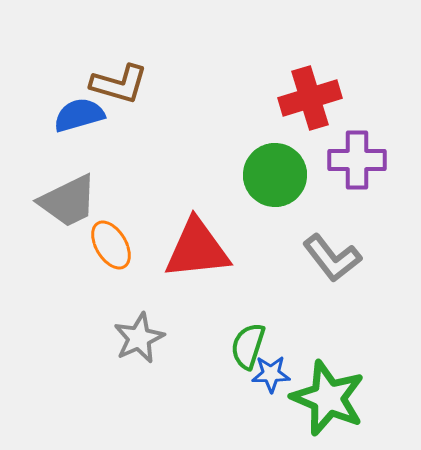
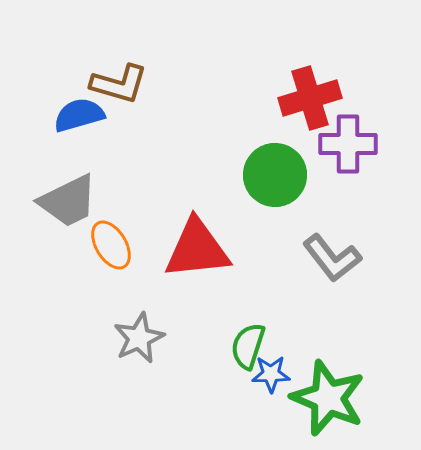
purple cross: moved 9 px left, 16 px up
